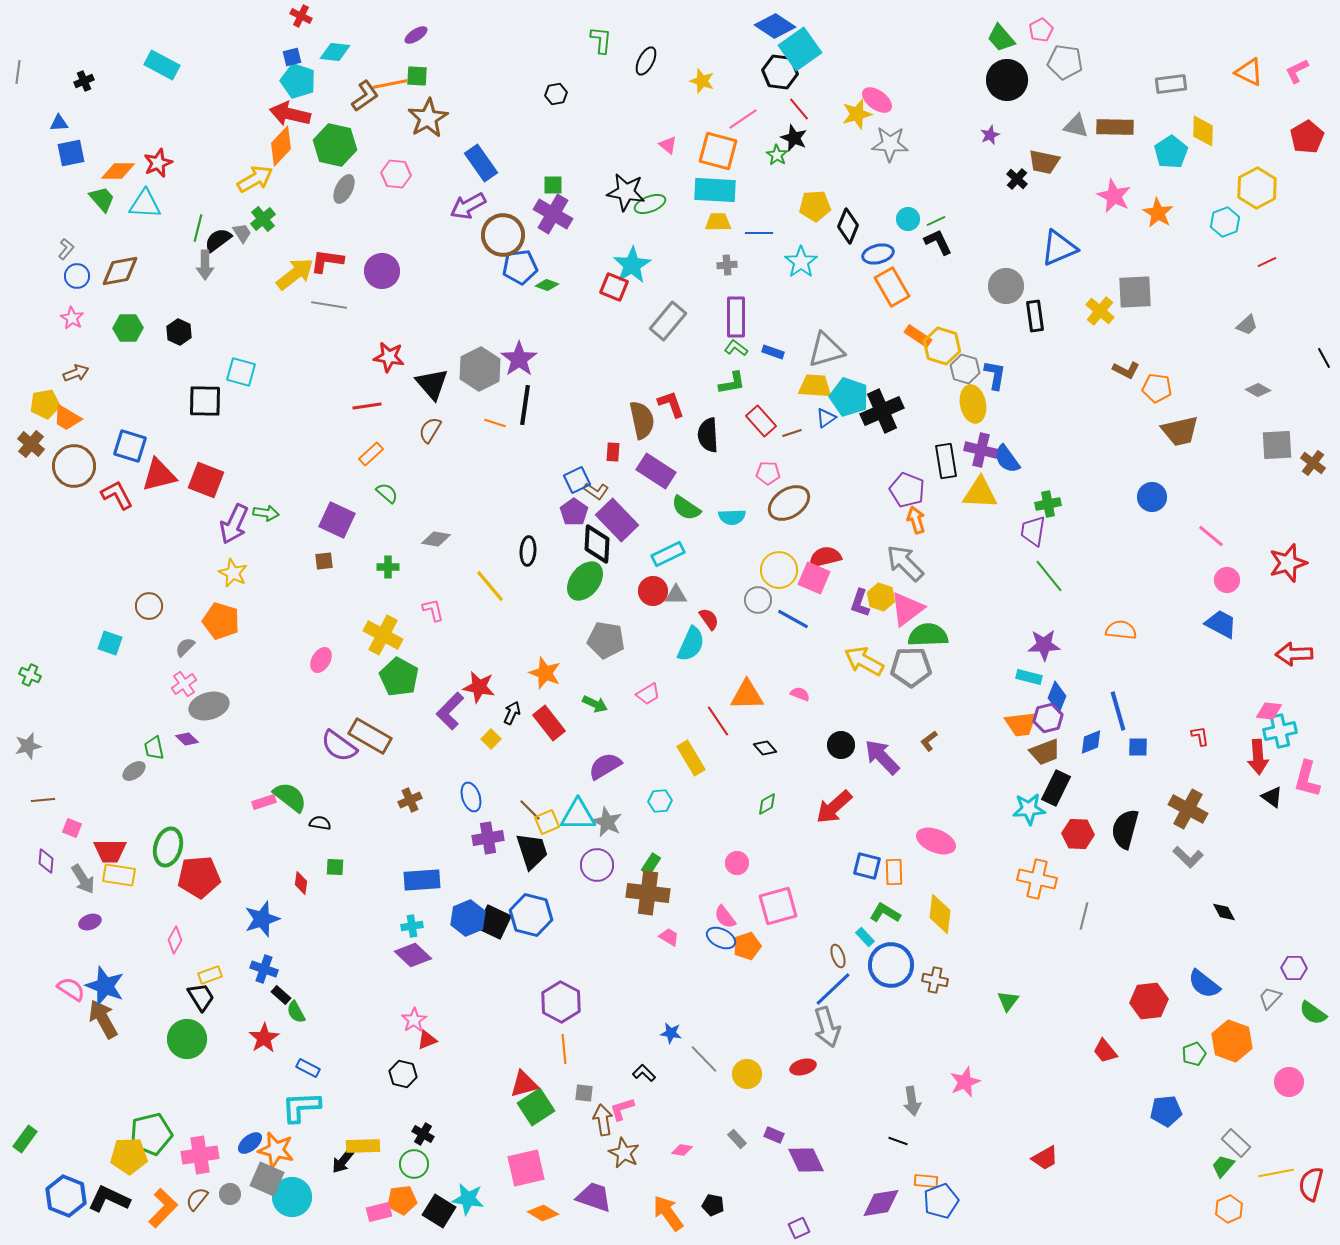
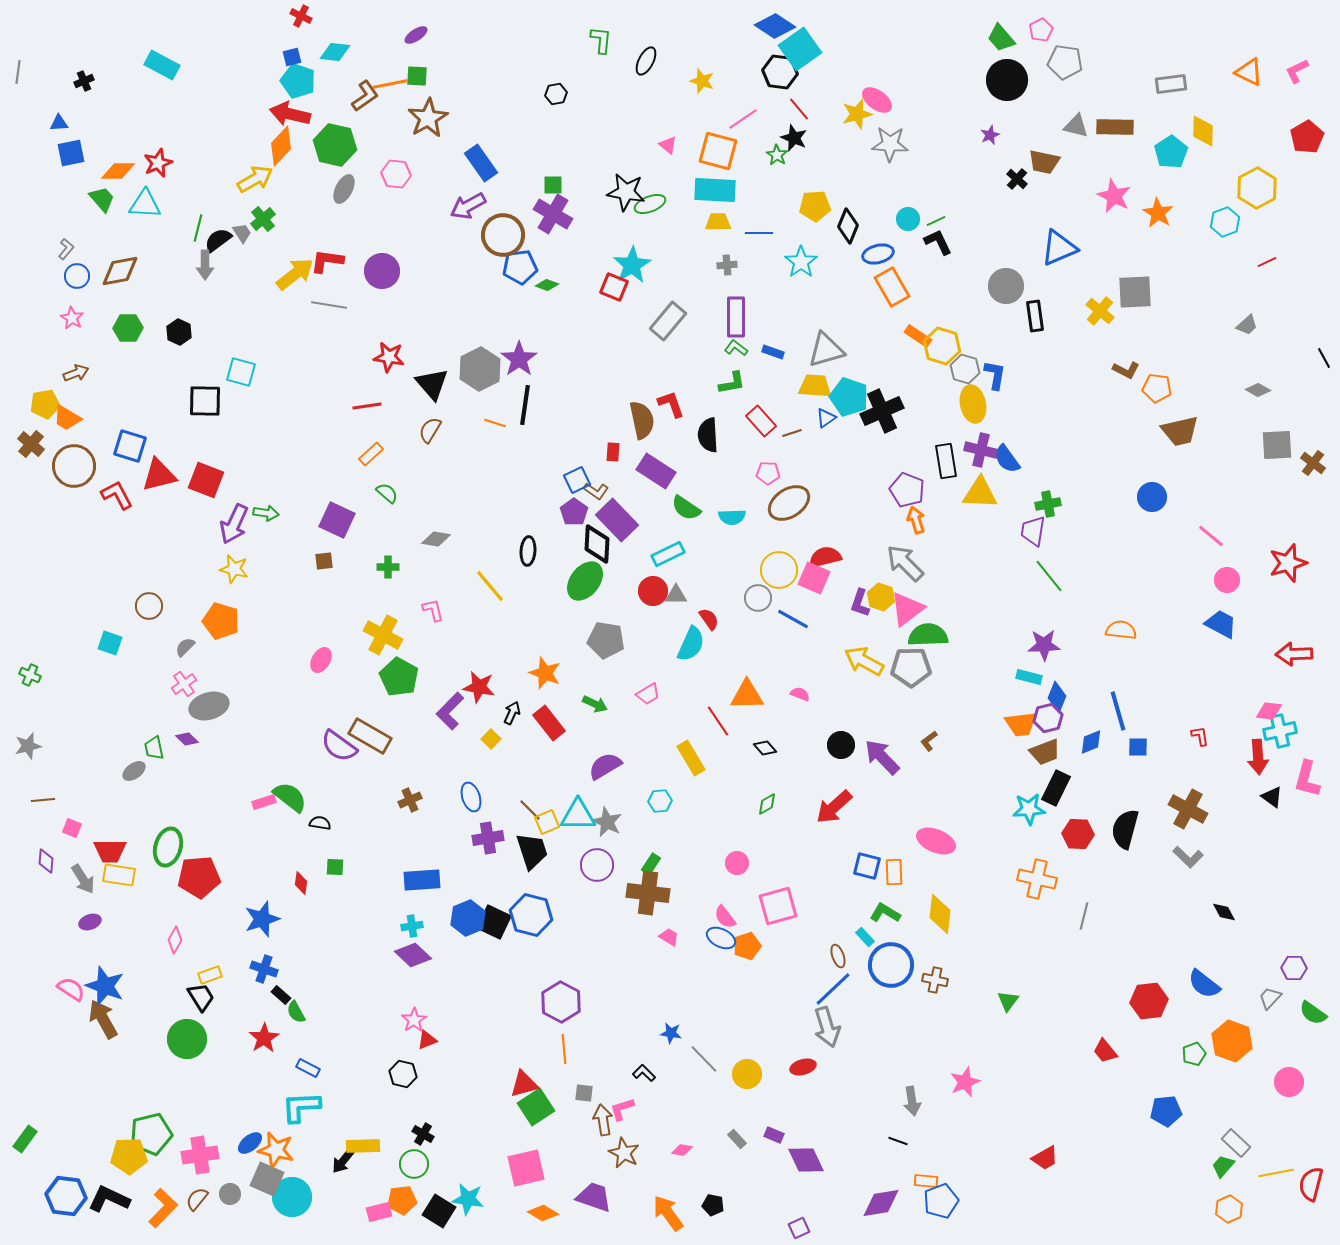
yellow star at (233, 573): moved 1 px right, 4 px up; rotated 12 degrees counterclockwise
gray circle at (758, 600): moved 2 px up
blue hexagon at (66, 1196): rotated 15 degrees counterclockwise
